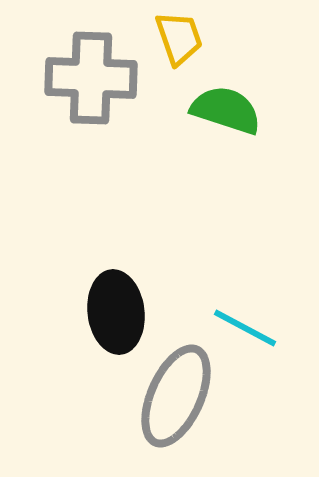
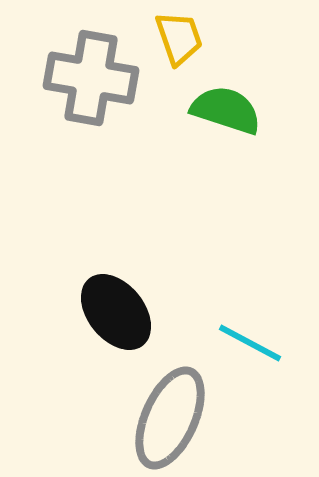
gray cross: rotated 8 degrees clockwise
black ellipse: rotated 32 degrees counterclockwise
cyan line: moved 5 px right, 15 px down
gray ellipse: moved 6 px left, 22 px down
